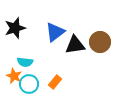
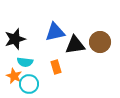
black star: moved 11 px down
blue triangle: rotated 25 degrees clockwise
orange rectangle: moved 1 px right, 15 px up; rotated 56 degrees counterclockwise
